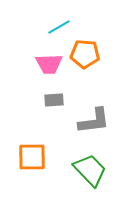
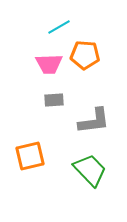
orange pentagon: moved 1 px down
orange square: moved 2 px left, 1 px up; rotated 12 degrees counterclockwise
